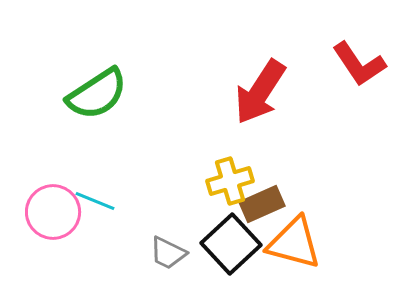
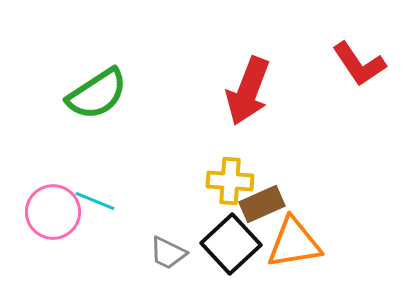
red arrow: moved 12 px left, 1 px up; rotated 12 degrees counterclockwise
yellow cross: rotated 21 degrees clockwise
orange triangle: rotated 24 degrees counterclockwise
